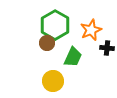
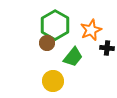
green trapezoid: rotated 15 degrees clockwise
